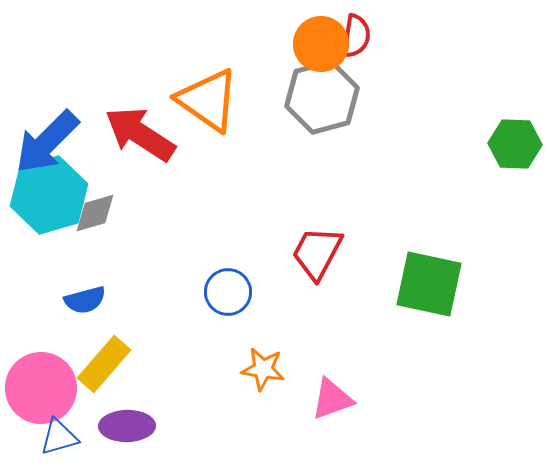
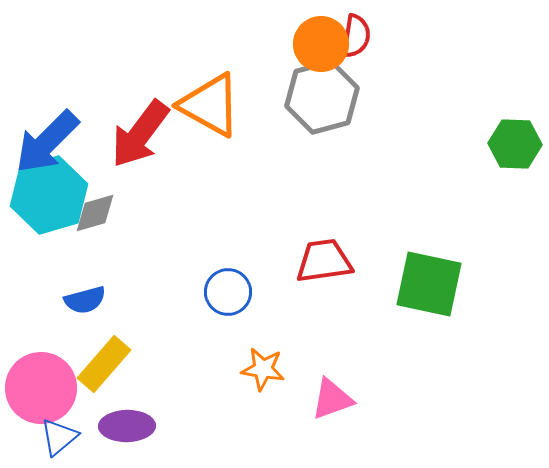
orange triangle: moved 2 px right, 5 px down; rotated 6 degrees counterclockwise
red arrow: rotated 86 degrees counterclockwise
red trapezoid: moved 7 px right, 8 px down; rotated 54 degrees clockwise
blue triangle: rotated 24 degrees counterclockwise
